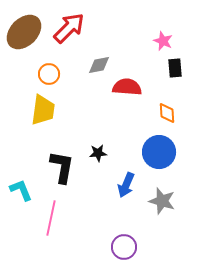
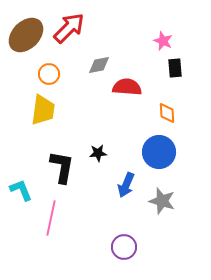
brown ellipse: moved 2 px right, 3 px down
